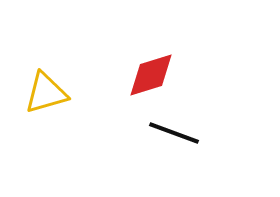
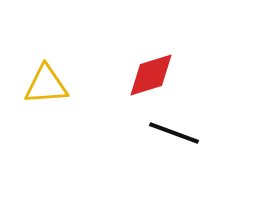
yellow triangle: moved 8 px up; rotated 12 degrees clockwise
